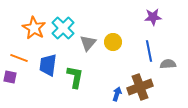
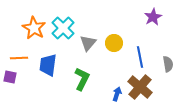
purple star: rotated 24 degrees counterclockwise
yellow circle: moved 1 px right, 1 px down
blue line: moved 9 px left, 6 px down
orange line: rotated 24 degrees counterclockwise
gray semicircle: rotated 84 degrees clockwise
green L-shape: moved 7 px right, 2 px down; rotated 15 degrees clockwise
brown cross: rotated 30 degrees counterclockwise
